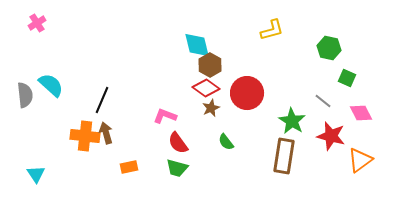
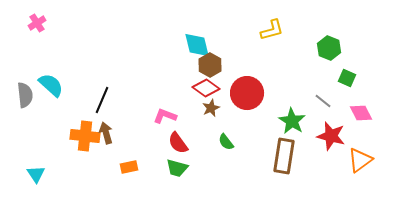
green hexagon: rotated 10 degrees clockwise
